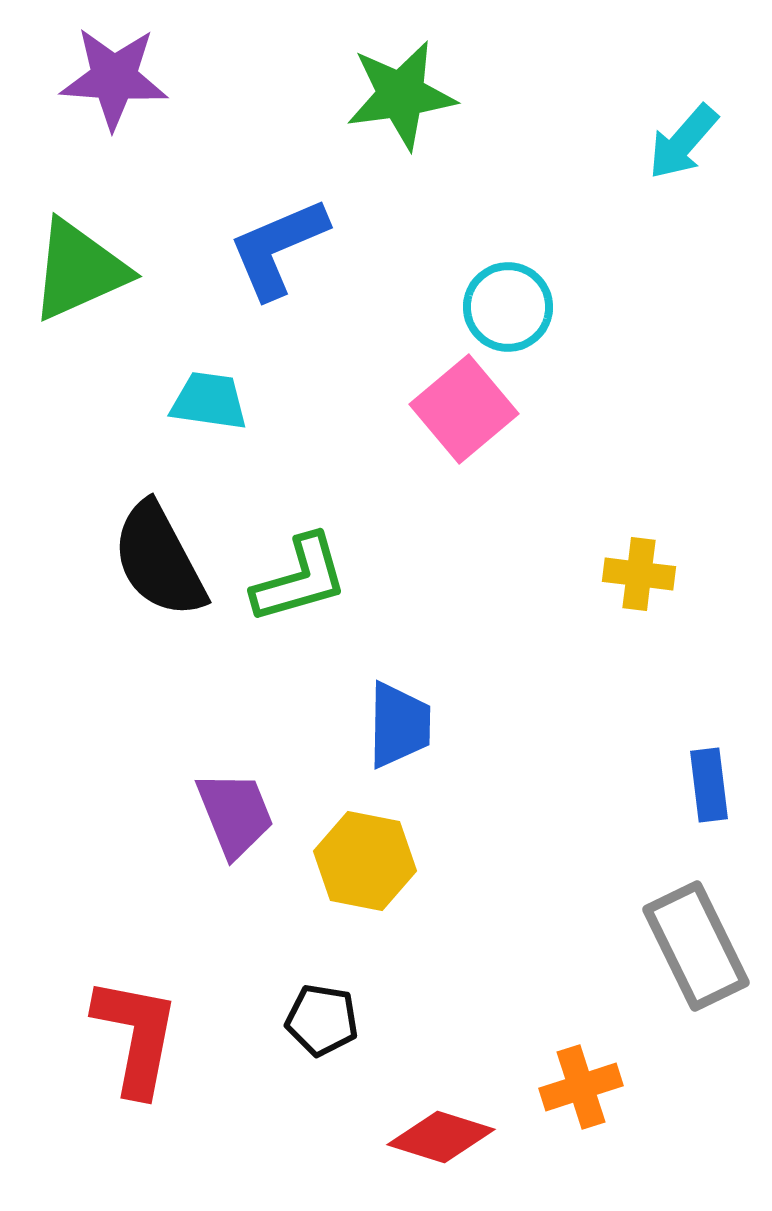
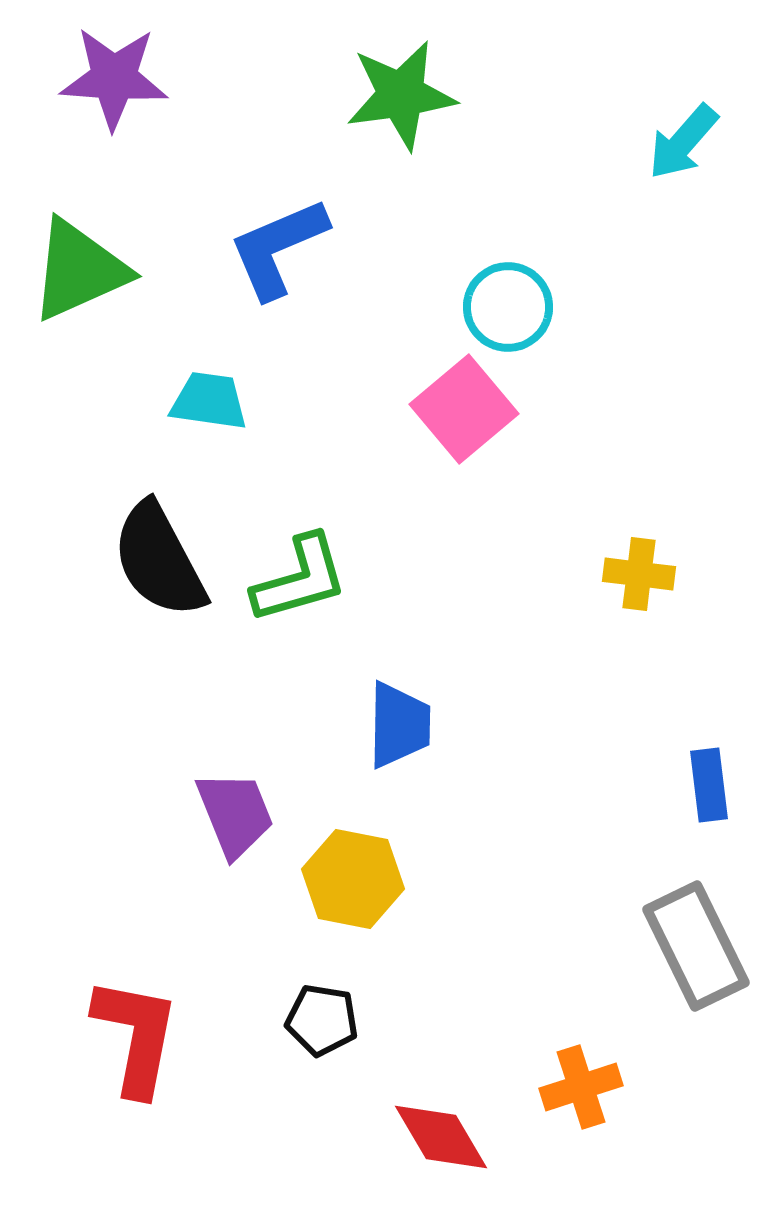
yellow hexagon: moved 12 px left, 18 px down
red diamond: rotated 42 degrees clockwise
